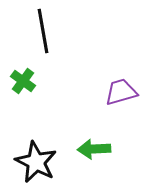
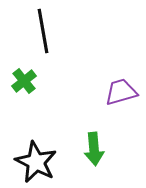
green cross: moved 1 px right; rotated 15 degrees clockwise
green arrow: rotated 92 degrees counterclockwise
